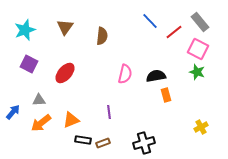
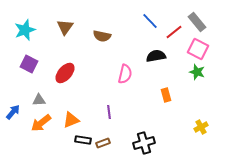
gray rectangle: moved 3 px left
brown semicircle: rotated 96 degrees clockwise
black semicircle: moved 20 px up
